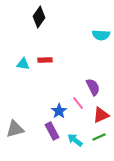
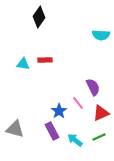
red triangle: moved 2 px up
gray triangle: rotated 30 degrees clockwise
